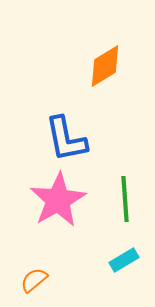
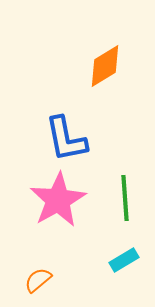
green line: moved 1 px up
orange semicircle: moved 4 px right
